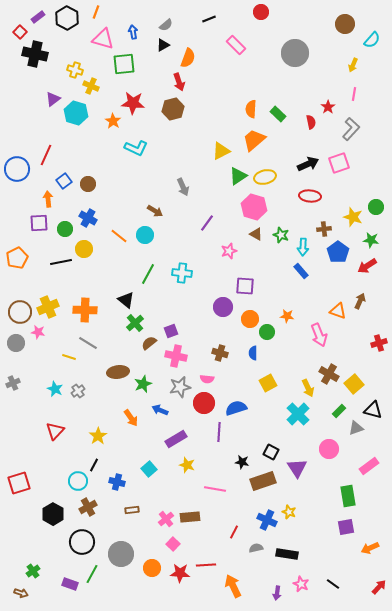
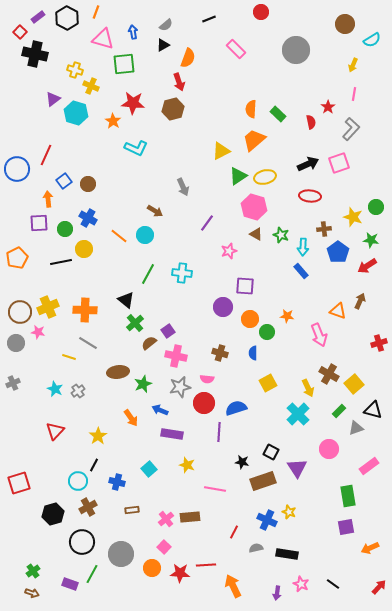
cyan semicircle at (372, 40): rotated 18 degrees clockwise
pink rectangle at (236, 45): moved 4 px down
gray circle at (295, 53): moved 1 px right, 3 px up
purple square at (171, 331): moved 3 px left; rotated 16 degrees counterclockwise
purple rectangle at (176, 439): moved 4 px left, 5 px up; rotated 40 degrees clockwise
black hexagon at (53, 514): rotated 15 degrees clockwise
pink square at (173, 544): moved 9 px left, 3 px down
brown arrow at (21, 593): moved 11 px right
